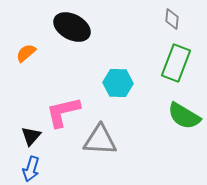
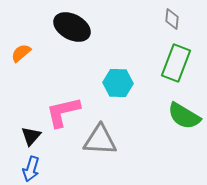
orange semicircle: moved 5 px left
